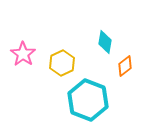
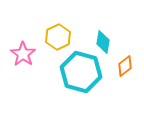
cyan diamond: moved 2 px left
yellow hexagon: moved 4 px left, 26 px up
cyan hexagon: moved 7 px left, 28 px up; rotated 6 degrees counterclockwise
